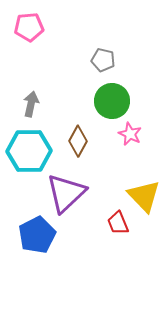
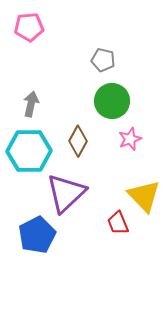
pink star: moved 5 px down; rotated 25 degrees clockwise
